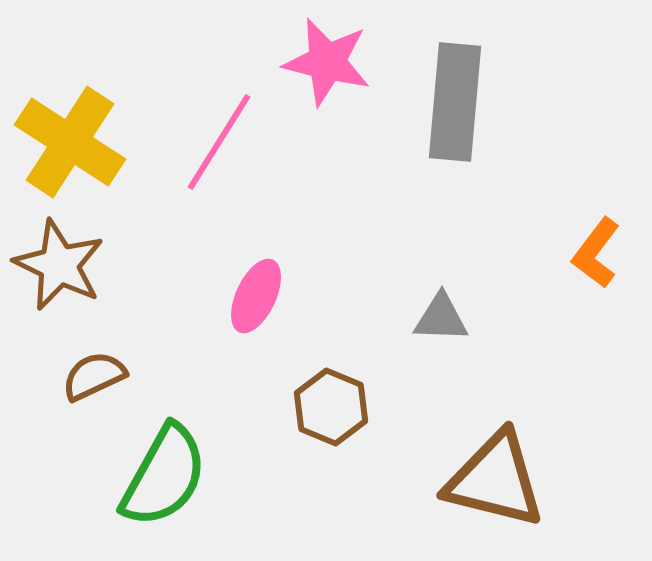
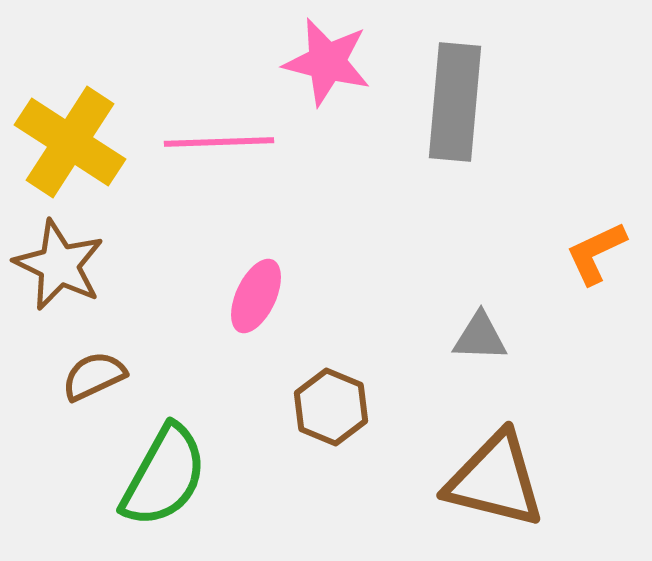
pink line: rotated 56 degrees clockwise
orange L-shape: rotated 28 degrees clockwise
gray triangle: moved 39 px right, 19 px down
